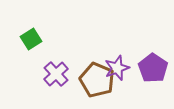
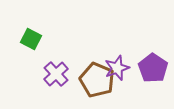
green square: rotated 30 degrees counterclockwise
